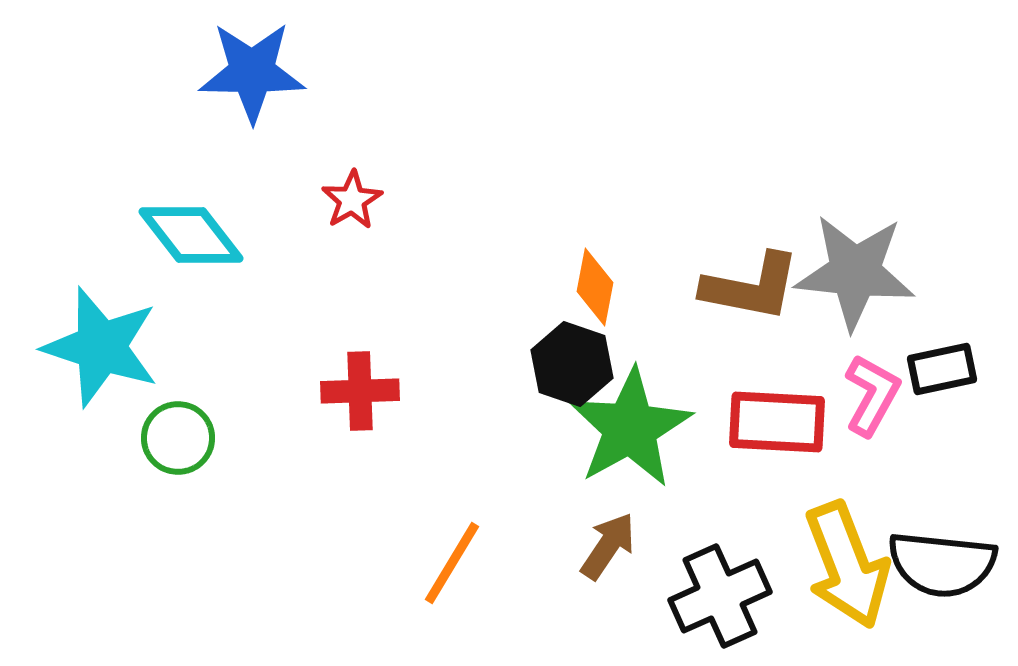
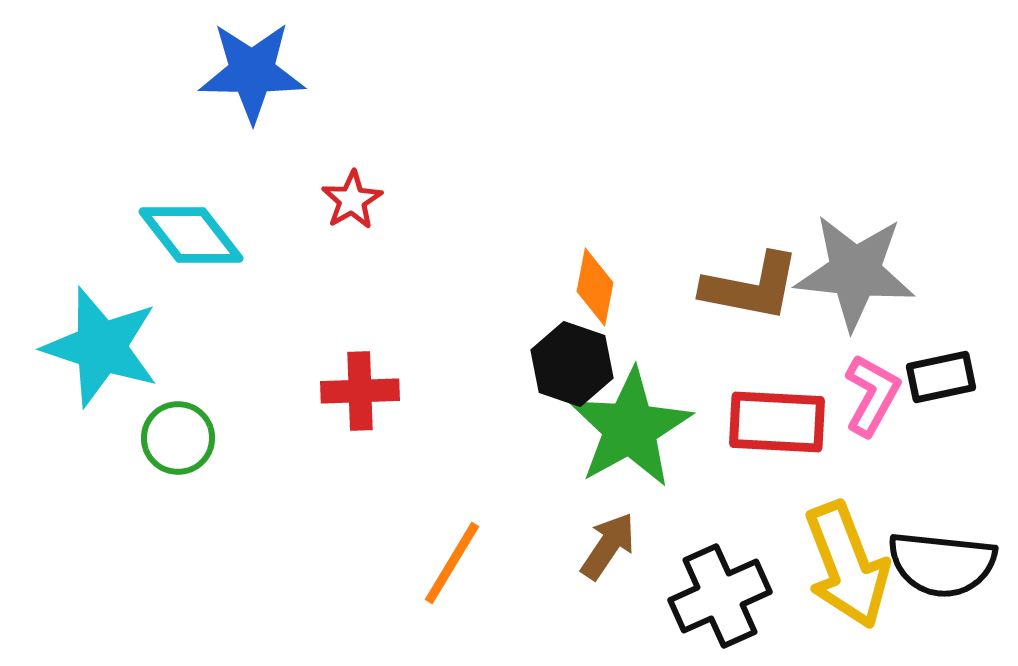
black rectangle: moved 1 px left, 8 px down
